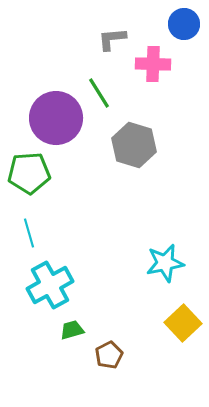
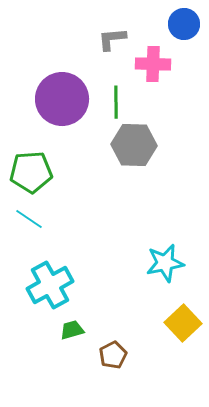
green line: moved 17 px right, 9 px down; rotated 32 degrees clockwise
purple circle: moved 6 px right, 19 px up
gray hexagon: rotated 15 degrees counterclockwise
green pentagon: moved 2 px right, 1 px up
cyan line: moved 14 px up; rotated 40 degrees counterclockwise
brown pentagon: moved 4 px right
